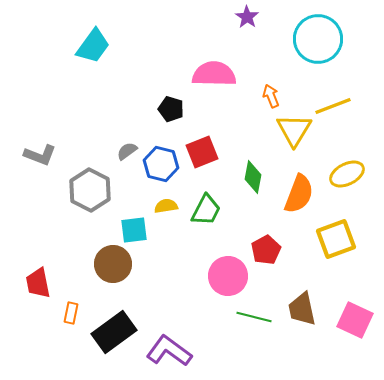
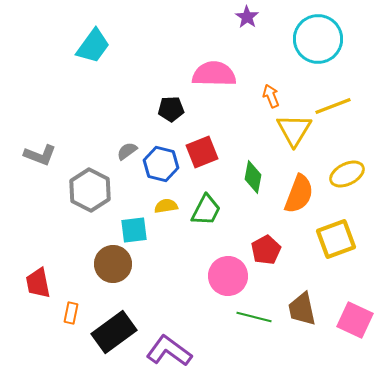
black pentagon: rotated 20 degrees counterclockwise
